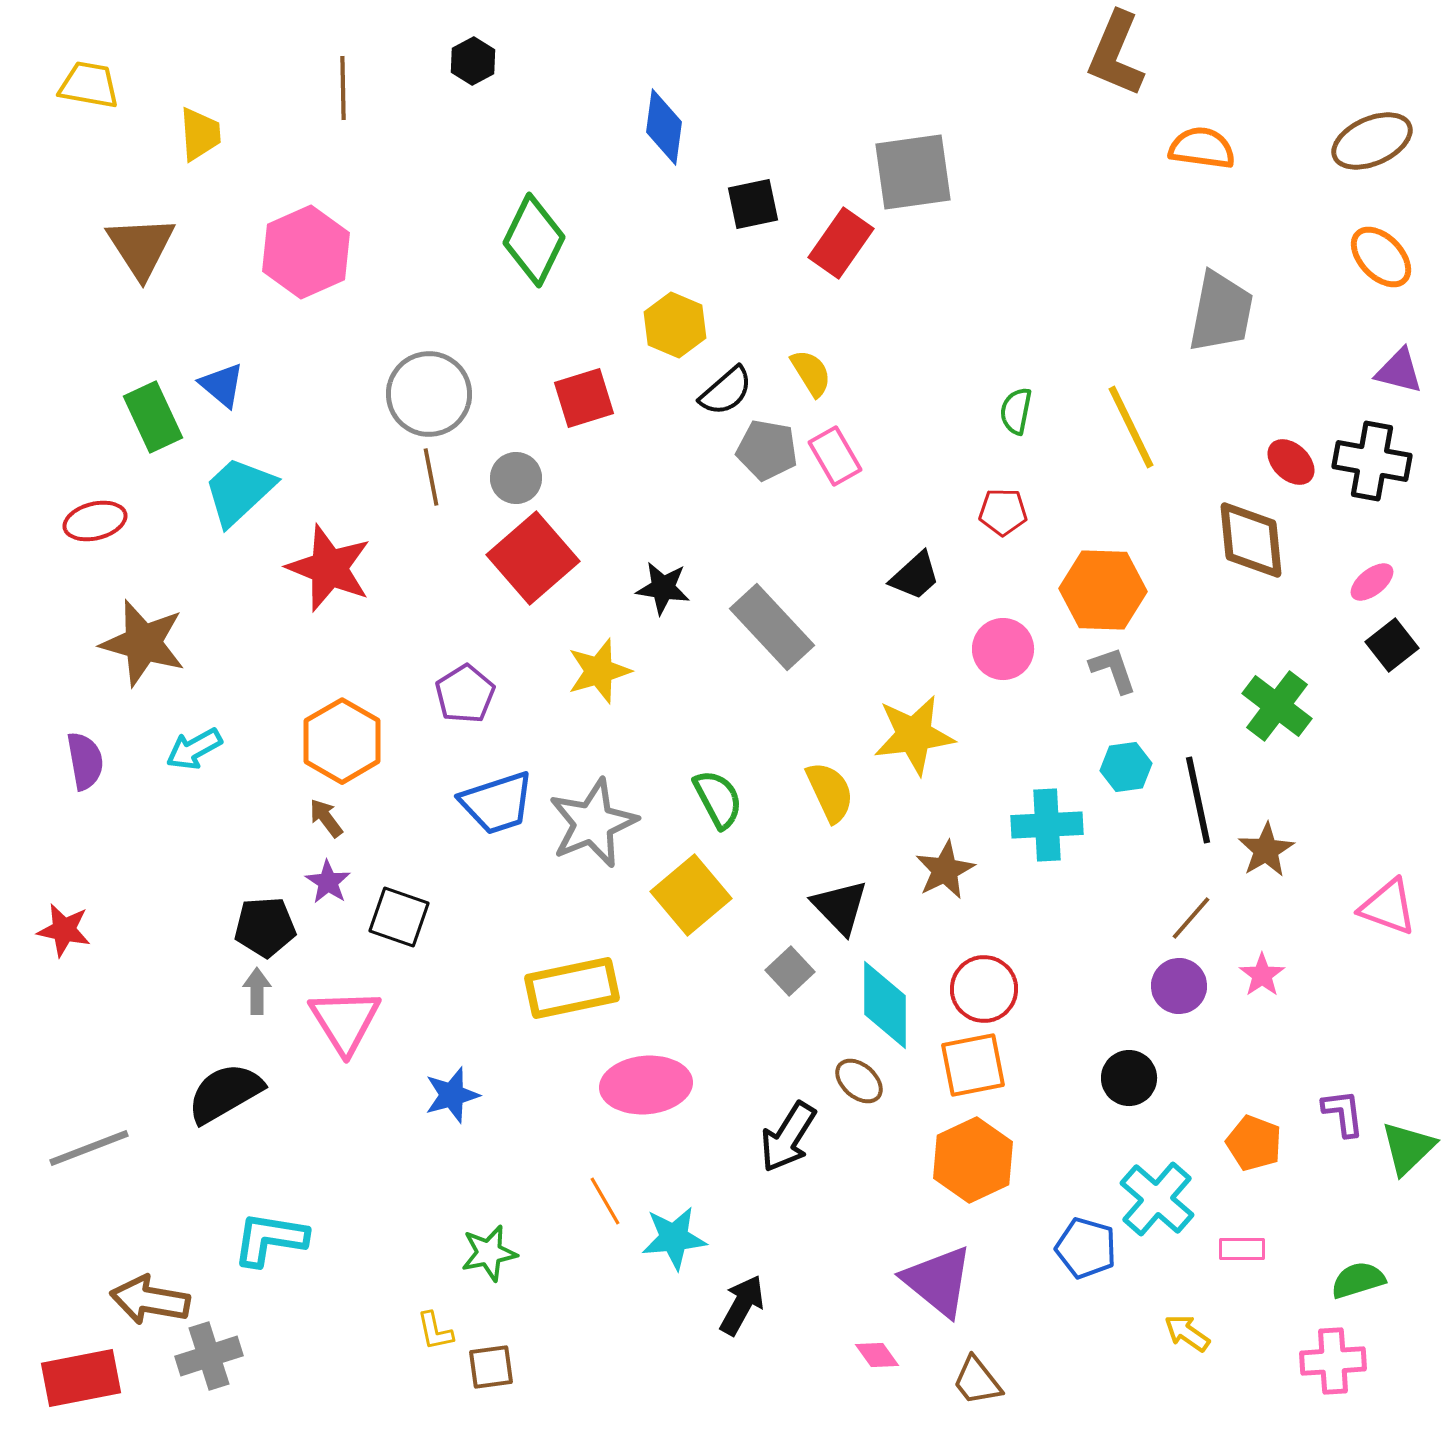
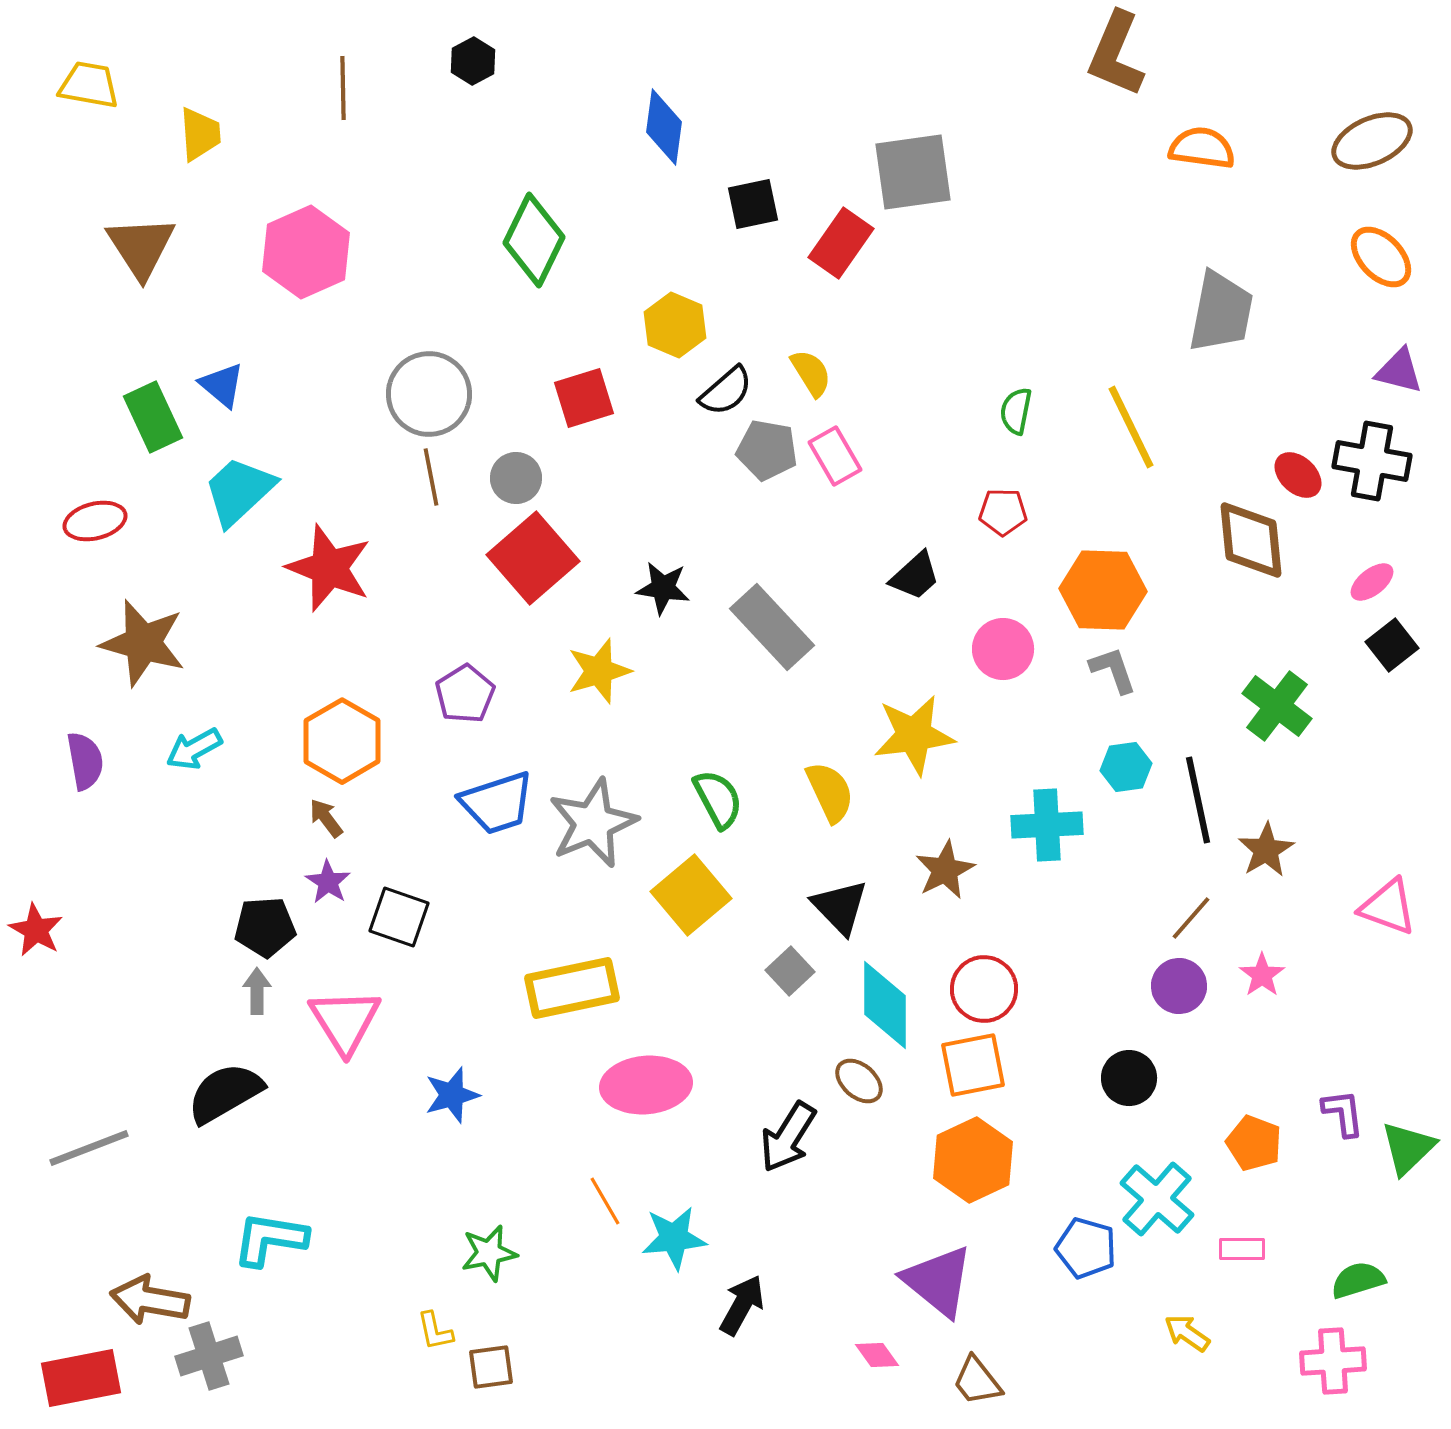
red ellipse at (1291, 462): moved 7 px right, 13 px down
red star at (64, 930): moved 28 px left; rotated 18 degrees clockwise
